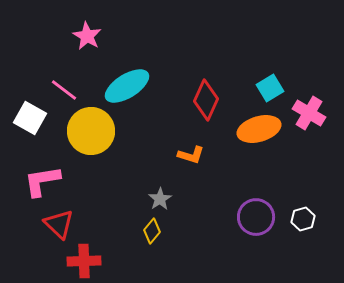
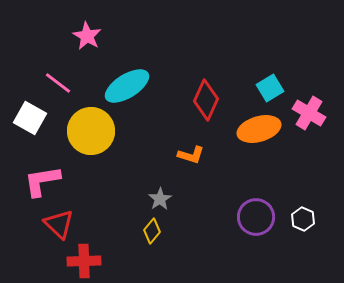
pink line: moved 6 px left, 7 px up
white hexagon: rotated 20 degrees counterclockwise
